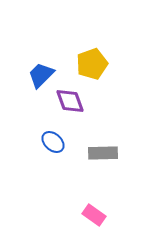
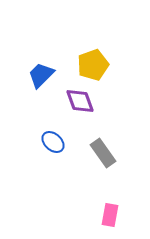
yellow pentagon: moved 1 px right, 1 px down
purple diamond: moved 10 px right
gray rectangle: rotated 56 degrees clockwise
pink rectangle: moved 16 px right; rotated 65 degrees clockwise
